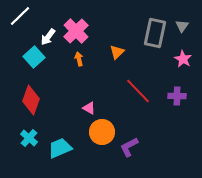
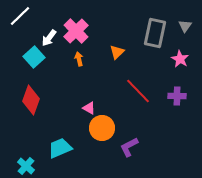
gray triangle: moved 3 px right
white arrow: moved 1 px right, 1 px down
pink star: moved 3 px left
orange circle: moved 4 px up
cyan cross: moved 3 px left, 28 px down
